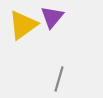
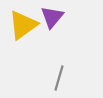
gray line: moved 1 px up
